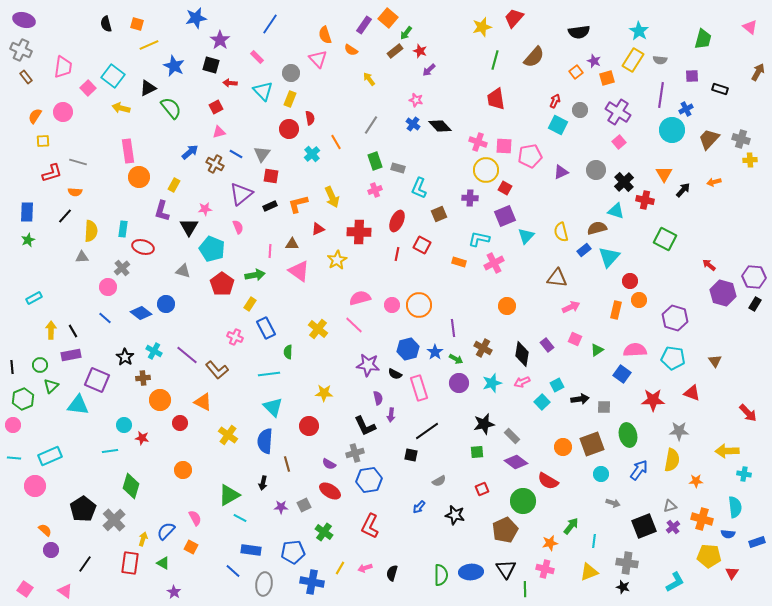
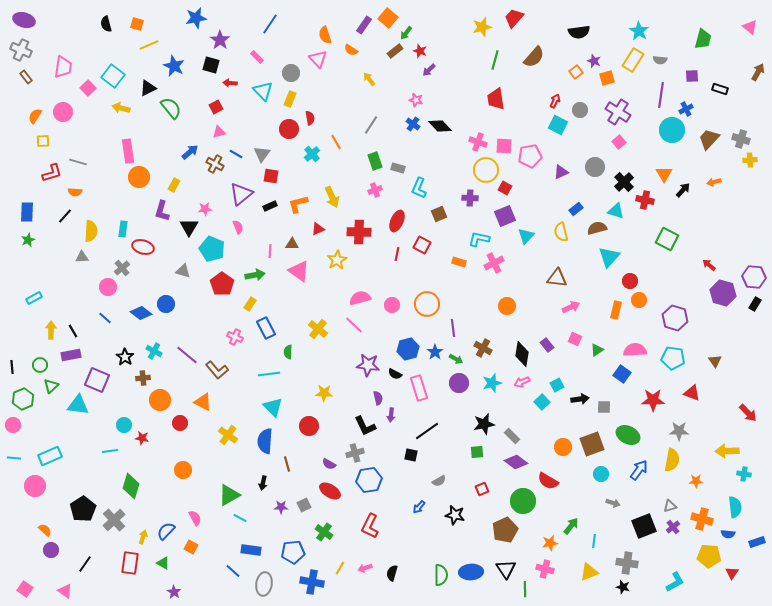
gray circle at (596, 170): moved 1 px left, 3 px up
green square at (665, 239): moved 2 px right
blue rectangle at (584, 250): moved 8 px left, 41 px up
orange circle at (419, 305): moved 8 px right, 1 px up
green ellipse at (628, 435): rotated 50 degrees counterclockwise
yellow arrow at (143, 539): moved 2 px up
